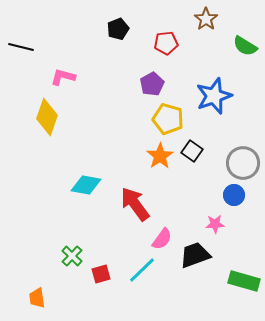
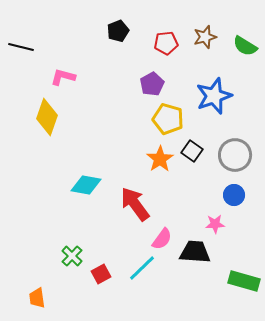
brown star: moved 1 px left, 18 px down; rotated 20 degrees clockwise
black pentagon: moved 2 px down
orange star: moved 3 px down
gray circle: moved 8 px left, 8 px up
black trapezoid: moved 3 px up; rotated 24 degrees clockwise
cyan line: moved 2 px up
red square: rotated 12 degrees counterclockwise
